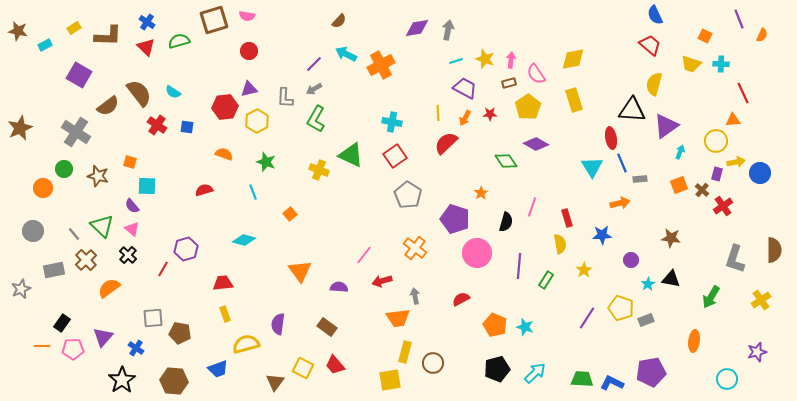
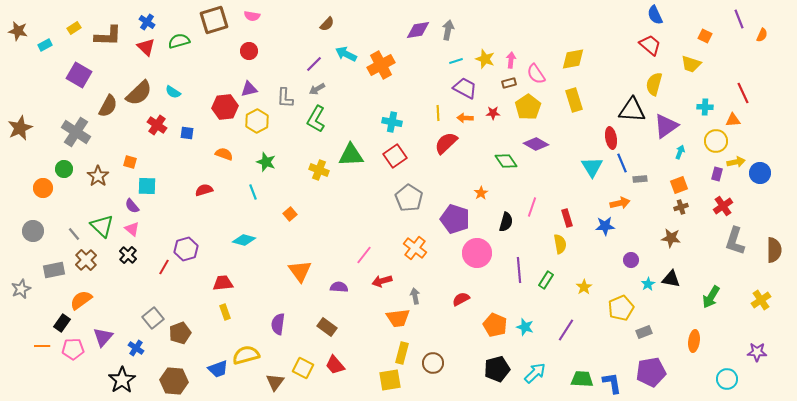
pink semicircle at (247, 16): moved 5 px right
brown semicircle at (339, 21): moved 12 px left, 3 px down
purple diamond at (417, 28): moved 1 px right, 2 px down
cyan cross at (721, 64): moved 16 px left, 43 px down
gray arrow at (314, 89): moved 3 px right
brown semicircle at (139, 93): rotated 84 degrees clockwise
brown semicircle at (108, 106): rotated 25 degrees counterclockwise
red star at (490, 114): moved 3 px right, 1 px up
orange arrow at (465, 118): rotated 63 degrees clockwise
blue square at (187, 127): moved 6 px down
green triangle at (351, 155): rotated 28 degrees counterclockwise
brown star at (98, 176): rotated 20 degrees clockwise
brown cross at (702, 190): moved 21 px left, 17 px down; rotated 32 degrees clockwise
gray pentagon at (408, 195): moved 1 px right, 3 px down
blue star at (602, 235): moved 3 px right, 9 px up
gray L-shape at (735, 259): moved 18 px up
purple line at (519, 266): moved 4 px down; rotated 10 degrees counterclockwise
red line at (163, 269): moved 1 px right, 2 px up
yellow star at (584, 270): moved 17 px down
orange semicircle at (109, 288): moved 28 px left, 12 px down
yellow pentagon at (621, 308): rotated 30 degrees clockwise
yellow rectangle at (225, 314): moved 2 px up
gray square at (153, 318): rotated 35 degrees counterclockwise
purple line at (587, 318): moved 21 px left, 12 px down
gray rectangle at (646, 320): moved 2 px left, 12 px down
brown pentagon at (180, 333): rotated 30 degrees counterclockwise
yellow semicircle at (246, 344): moved 11 px down
yellow rectangle at (405, 352): moved 3 px left, 1 px down
purple star at (757, 352): rotated 18 degrees clockwise
blue L-shape at (612, 383): rotated 55 degrees clockwise
